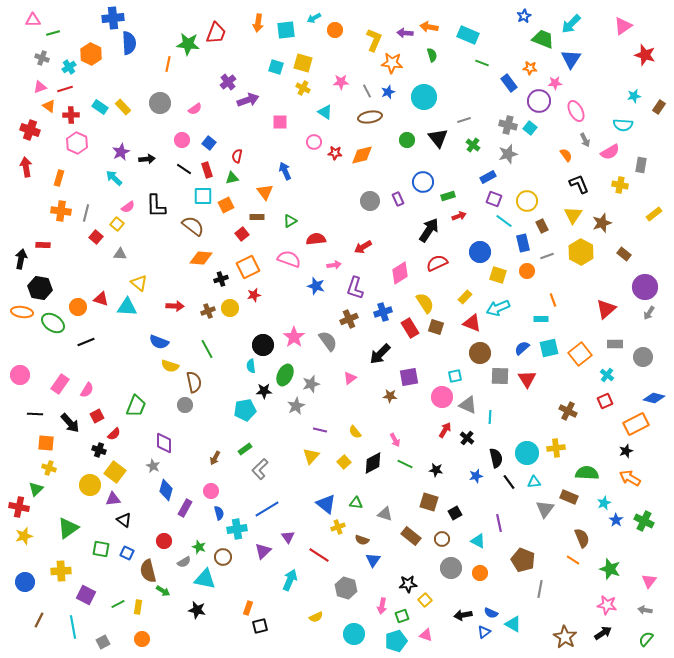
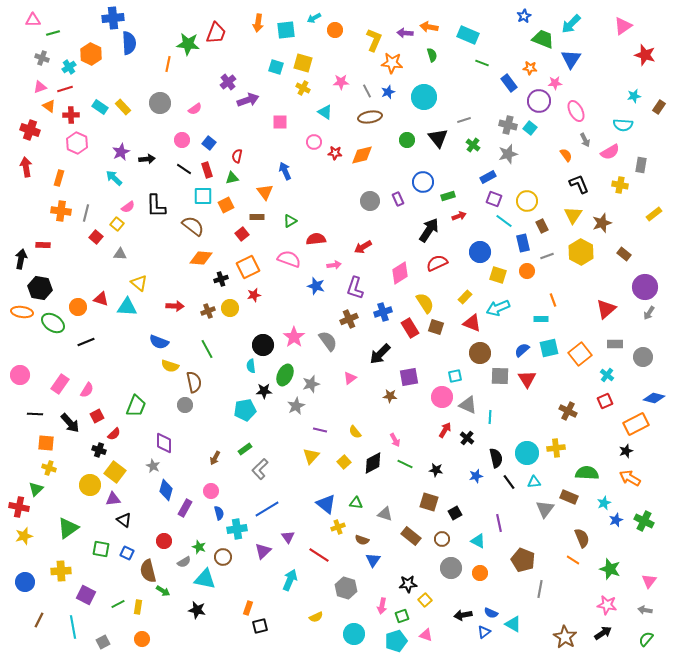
blue semicircle at (522, 348): moved 2 px down
blue star at (616, 520): rotated 16 degrees clockwise
